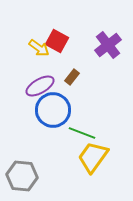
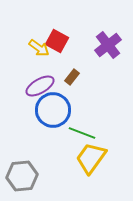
yellow trapezoid: moved 2 px left, 1 px down
gray hexagon: rotated 12 degrees counterclockwise
